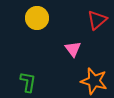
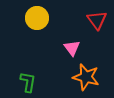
red triangle: rotated 25 degrees counterclockwise
pink triangle: moved 1 px left, 1 px up
orange star: moved 8 px left, 4 px up
